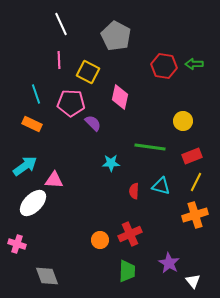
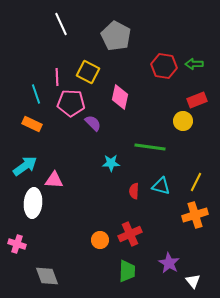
pink line: moved 2 px left, 17 px down
red rectangle: moved 5 px right, 56 px up
white ellipse: rotated 40 degrees counterclockwise
